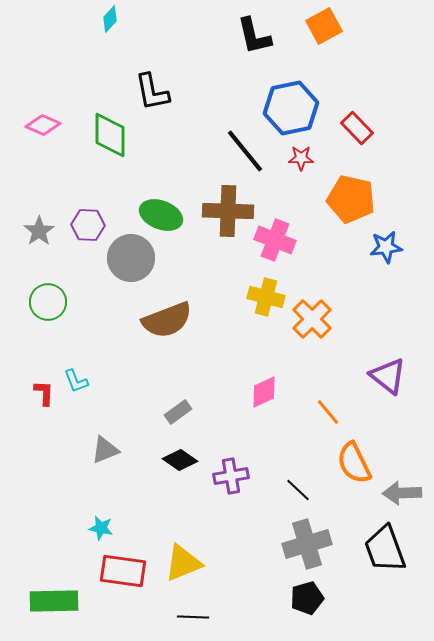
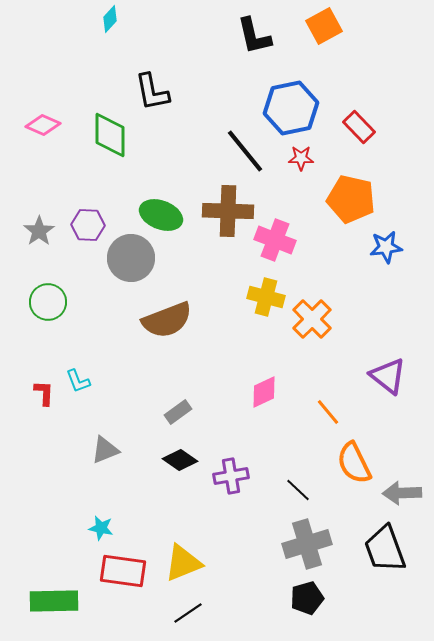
red rectangle at (357, 128): moved 2 px right, 1 px up
cyan L-shape at (76, 381): moved 2 px right
black line at (193, 617): moved 5 px left, 4 px up; rotated 36 degrees counterclockwise
